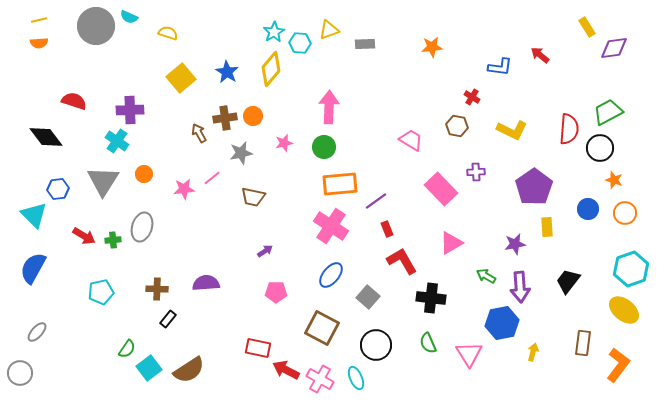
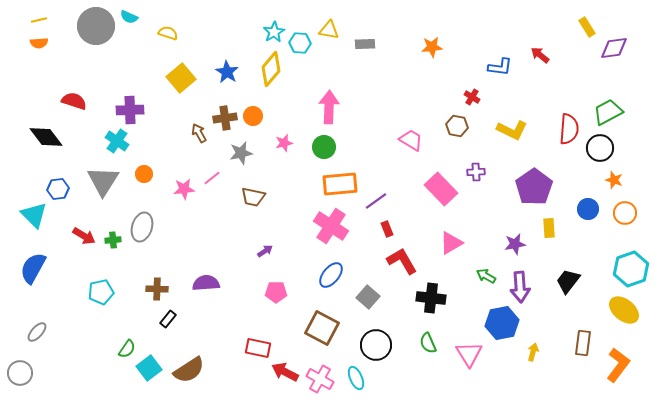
yellow triangle at (329, 30): rotated 30 degrees clockwise
yellow rectangle at (547, 227): moved 2 px right, 1 px down
red arrow at (286, 370): moved 1 px left, 2 px down
